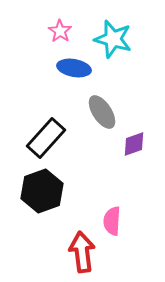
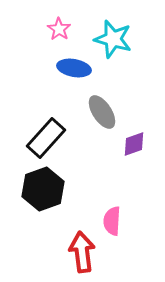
pink star: moved 1 px left, 2 px up
black hexagon: moved 1 px right, 2 px up
